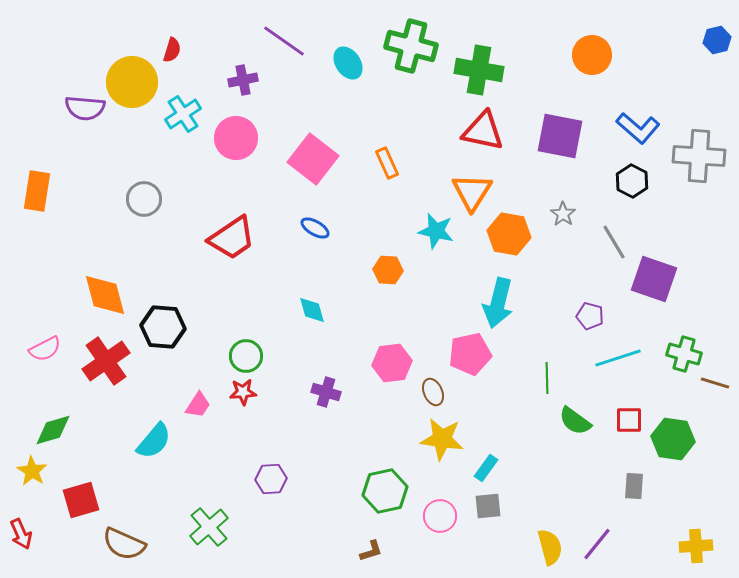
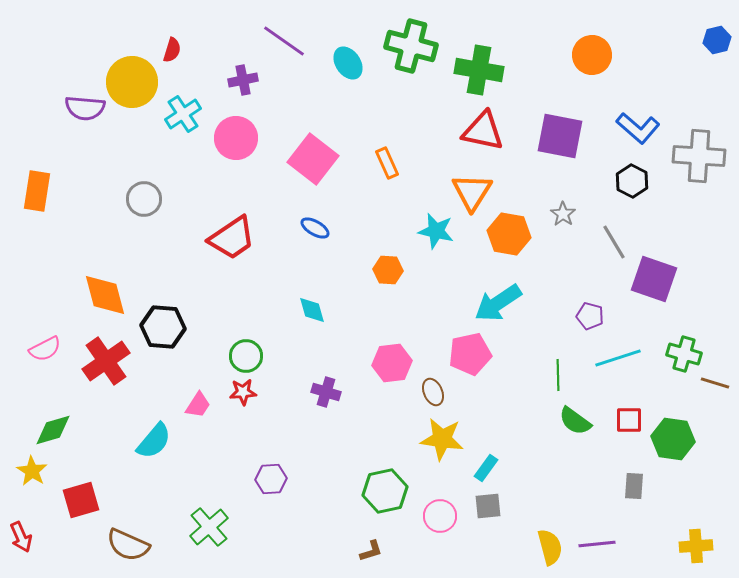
cyan arrow at (498, 303): rotated 42 degrees clockwise
green line at (547, 378): moved 11 px right, 3 px up
red arrow at (21, 534): moved 3 px down
brown semicircle at (124, 544): moved 4 px right, 1 px down
purple line at (597, 544): rotated 45 degrees clockwise
